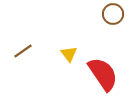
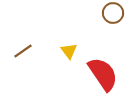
brown circle: moved 1 px up
yellow triangle: moved 3 px up
